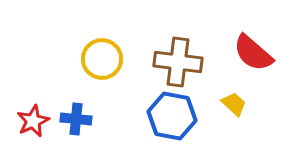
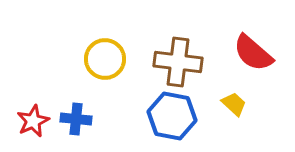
yellow circle: moved 3 px right
